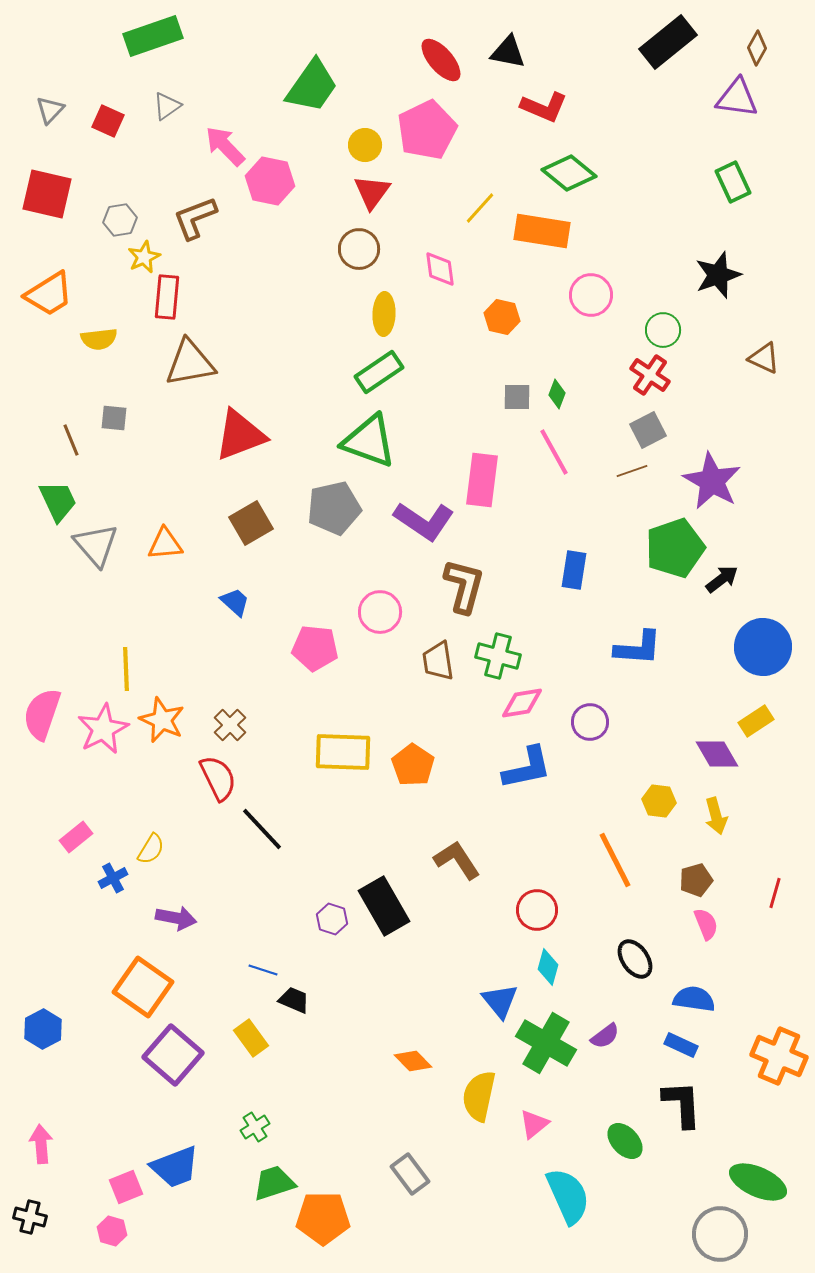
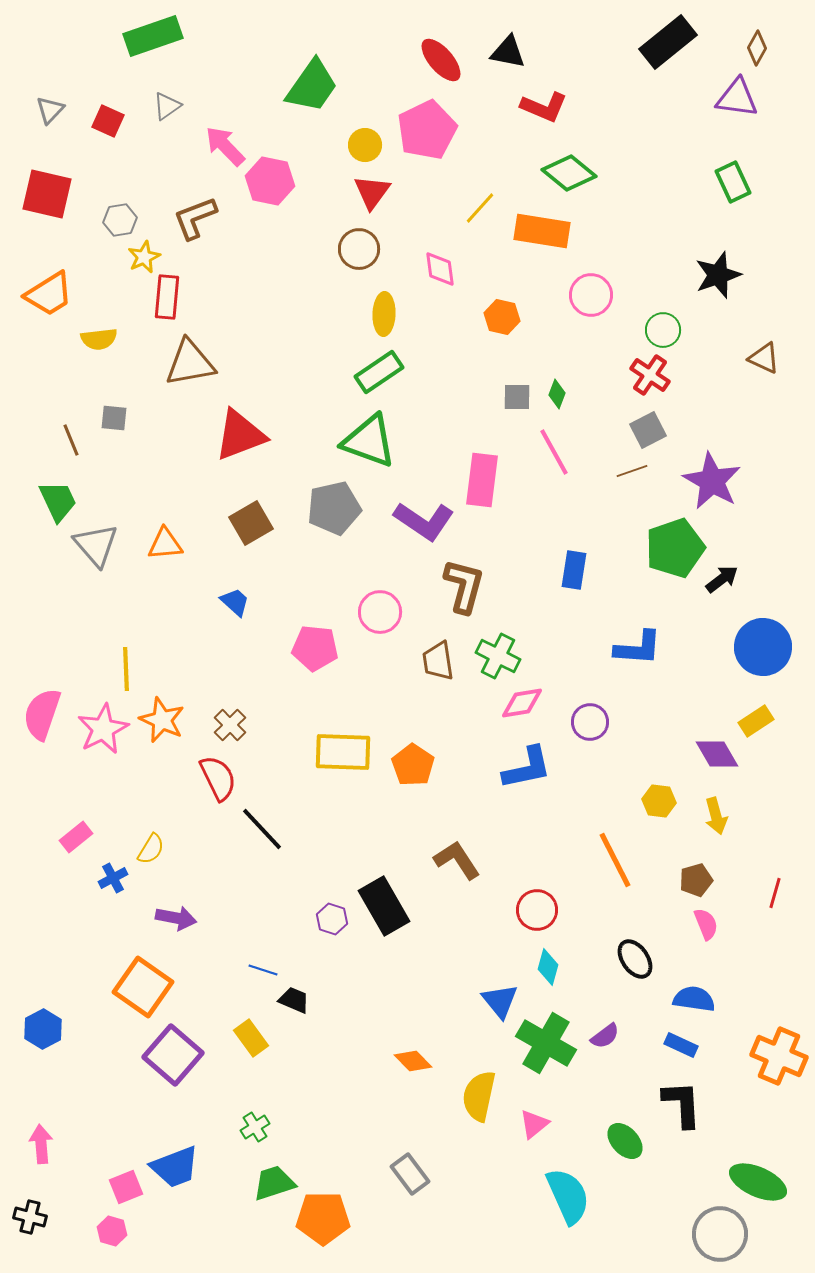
green cross at (498, 656): rotated 12 degrees clockwise
